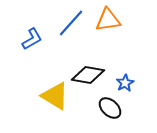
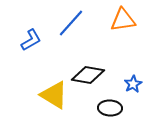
orange triangle: moved 15 px right
blue L-shape: moved 1 px left, 1 px down
blue star: moved 8 px right, 1 px down
yellow triangle: moved 1 px left, 1 px up
black ellipse: rotated 40 degrees counterclockwise
